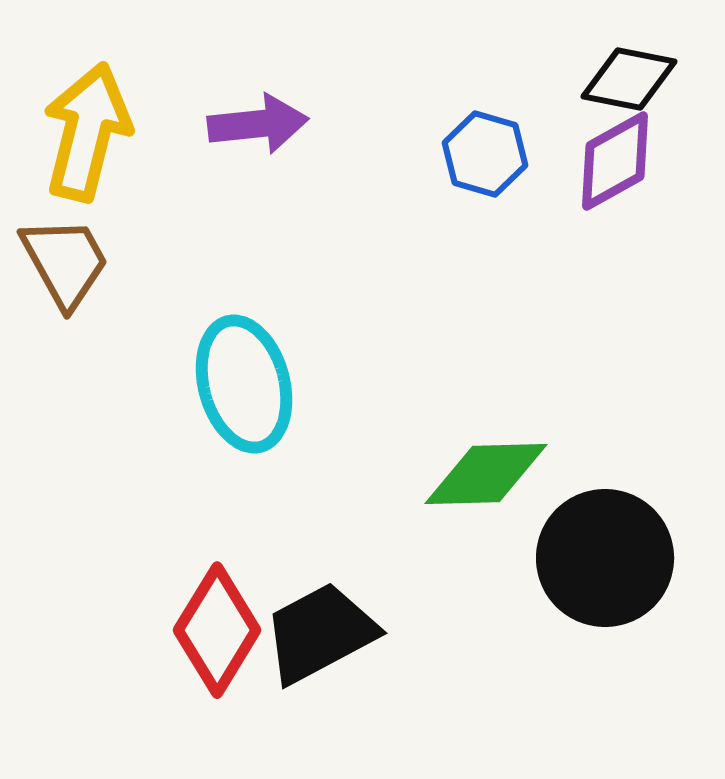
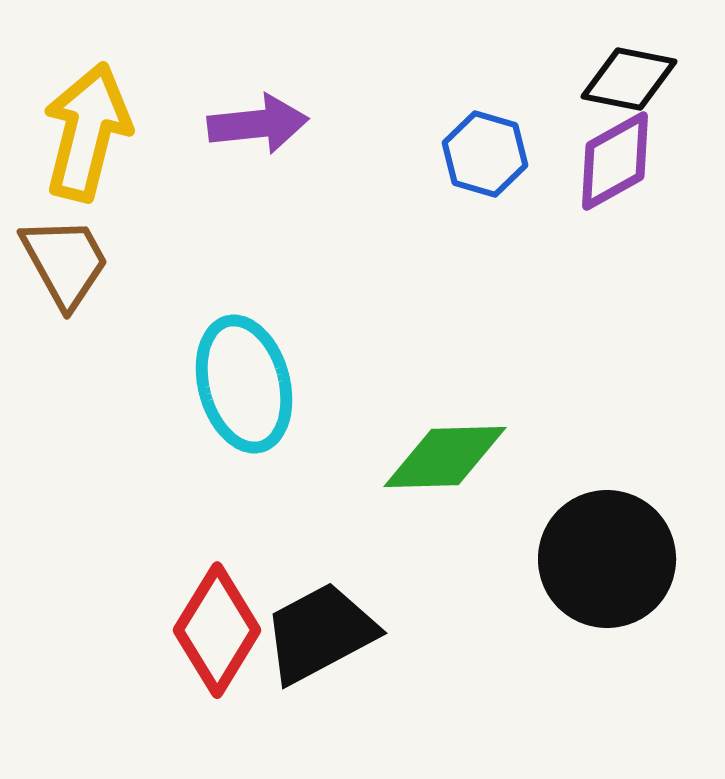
green diamond: moved 41 px left, 17 px up
black circle: moved 2 px right, 1 px down
